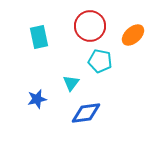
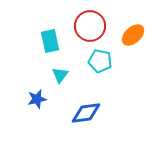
cyan rectangle: moved 11 px right, 4 px down
cyan triangle: moved 11 px left, 8 px up
